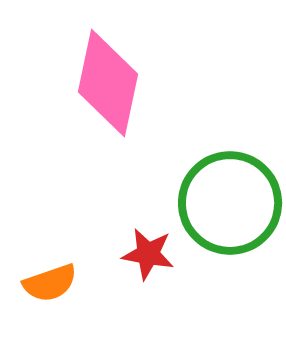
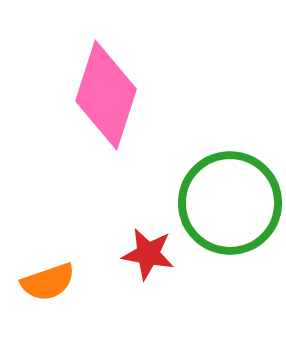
pink diamond: moved 2 px left, 12 px down; rotated 6 degrees clockwise
orange semicircle: moved 2 px left, 1 px up
